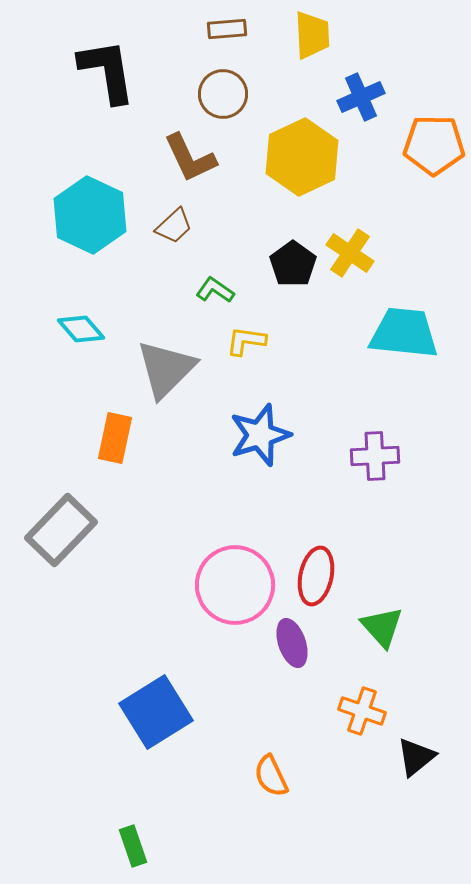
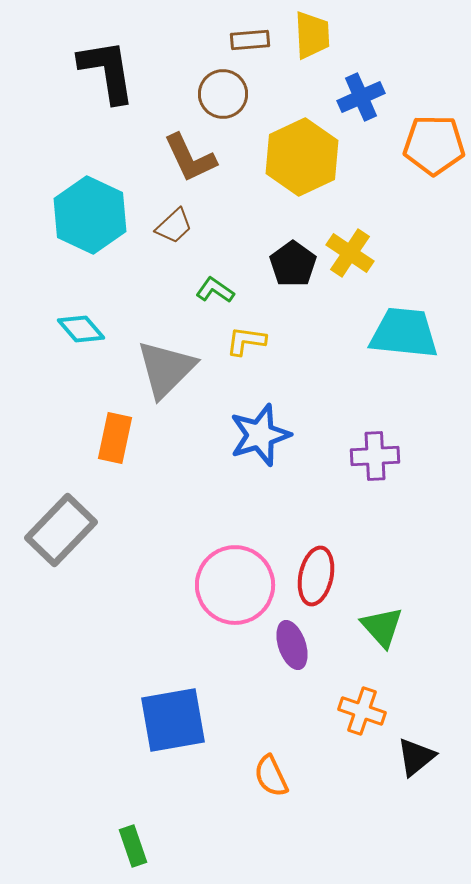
brown rectangle: moved 23 px right, 11 px down
purple ellipse: moved 2 px down
blue square: moved 17 px right, 8 px down; rotated 22 degrees clockwise
